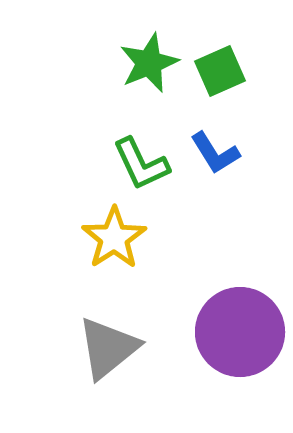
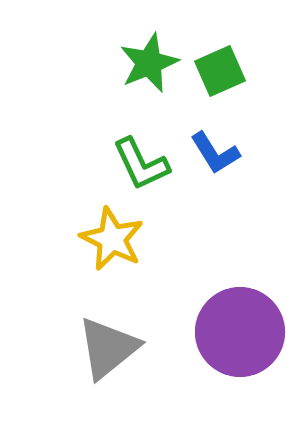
yellow star: moved 2 px left, 1 px down; rotated 12 degrees counterclockwise
